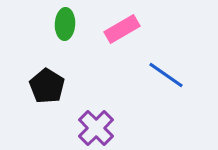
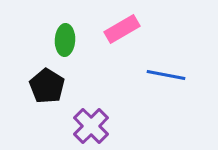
green ellipse: moved 16 px down
blue line: rotated 24 degrees counterclockwise
purple cross: moved 5 px left, 2 px up
